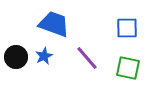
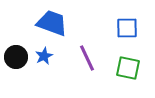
blue trapezoid: moved 2 px left, 1 px up
purple line: rotated 16 degrees clockwise
